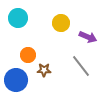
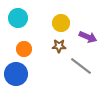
orange circle: moved 4 px left, 6 px up
gray line: rotated 15 degrees counterclockwise
brown star: moved 15 px right, 24 px up
blue circle: moved 6 px up
